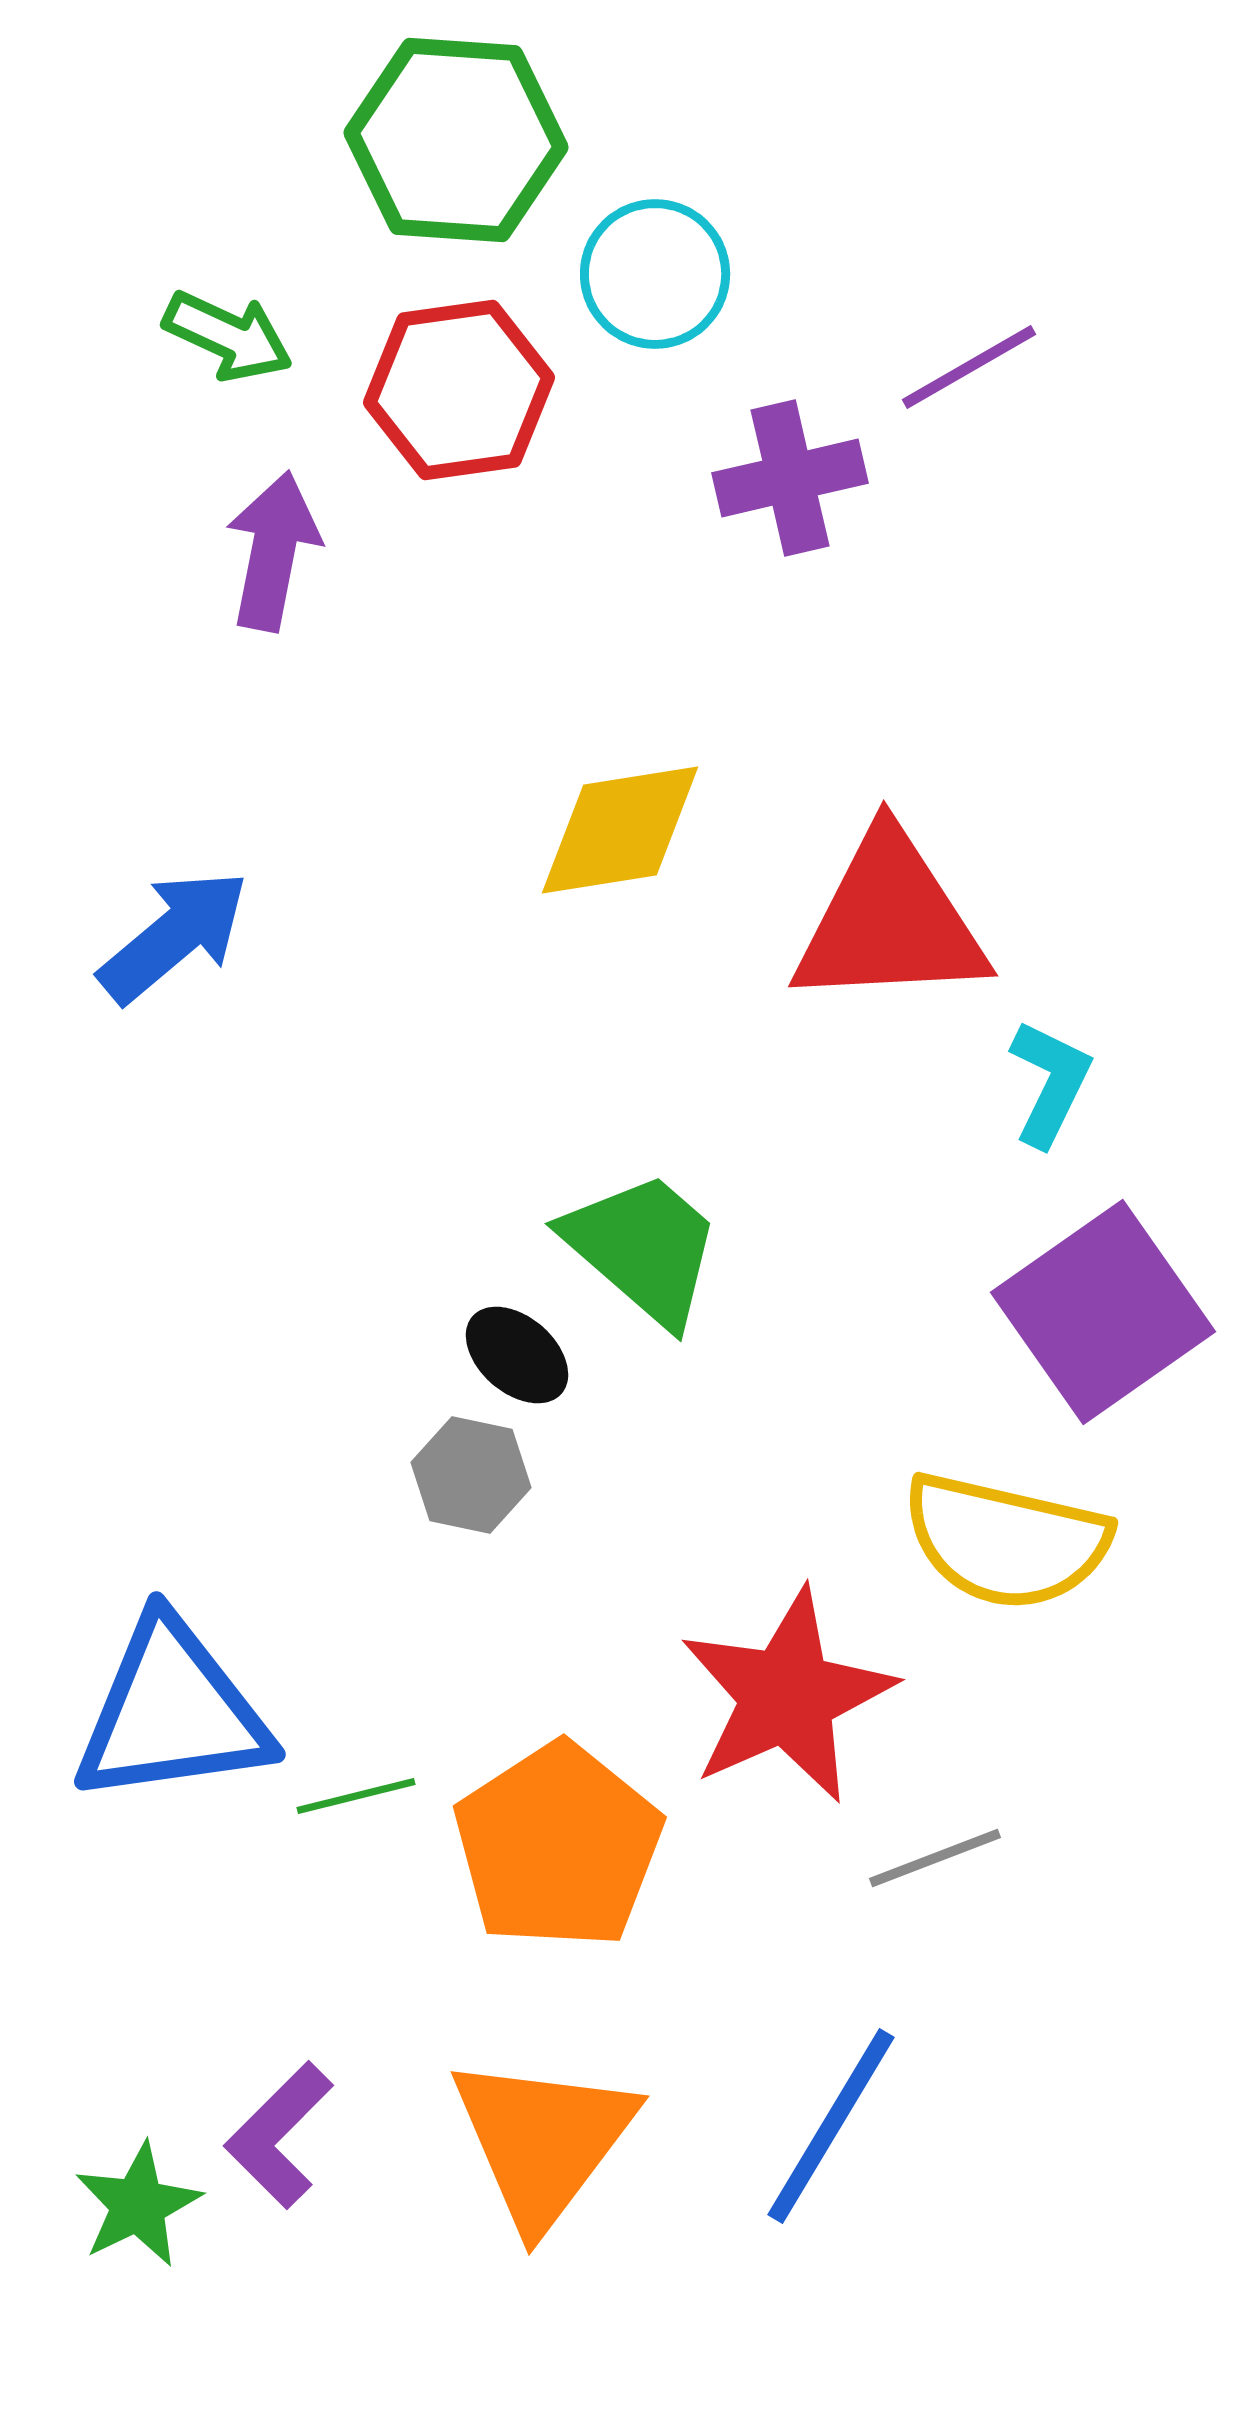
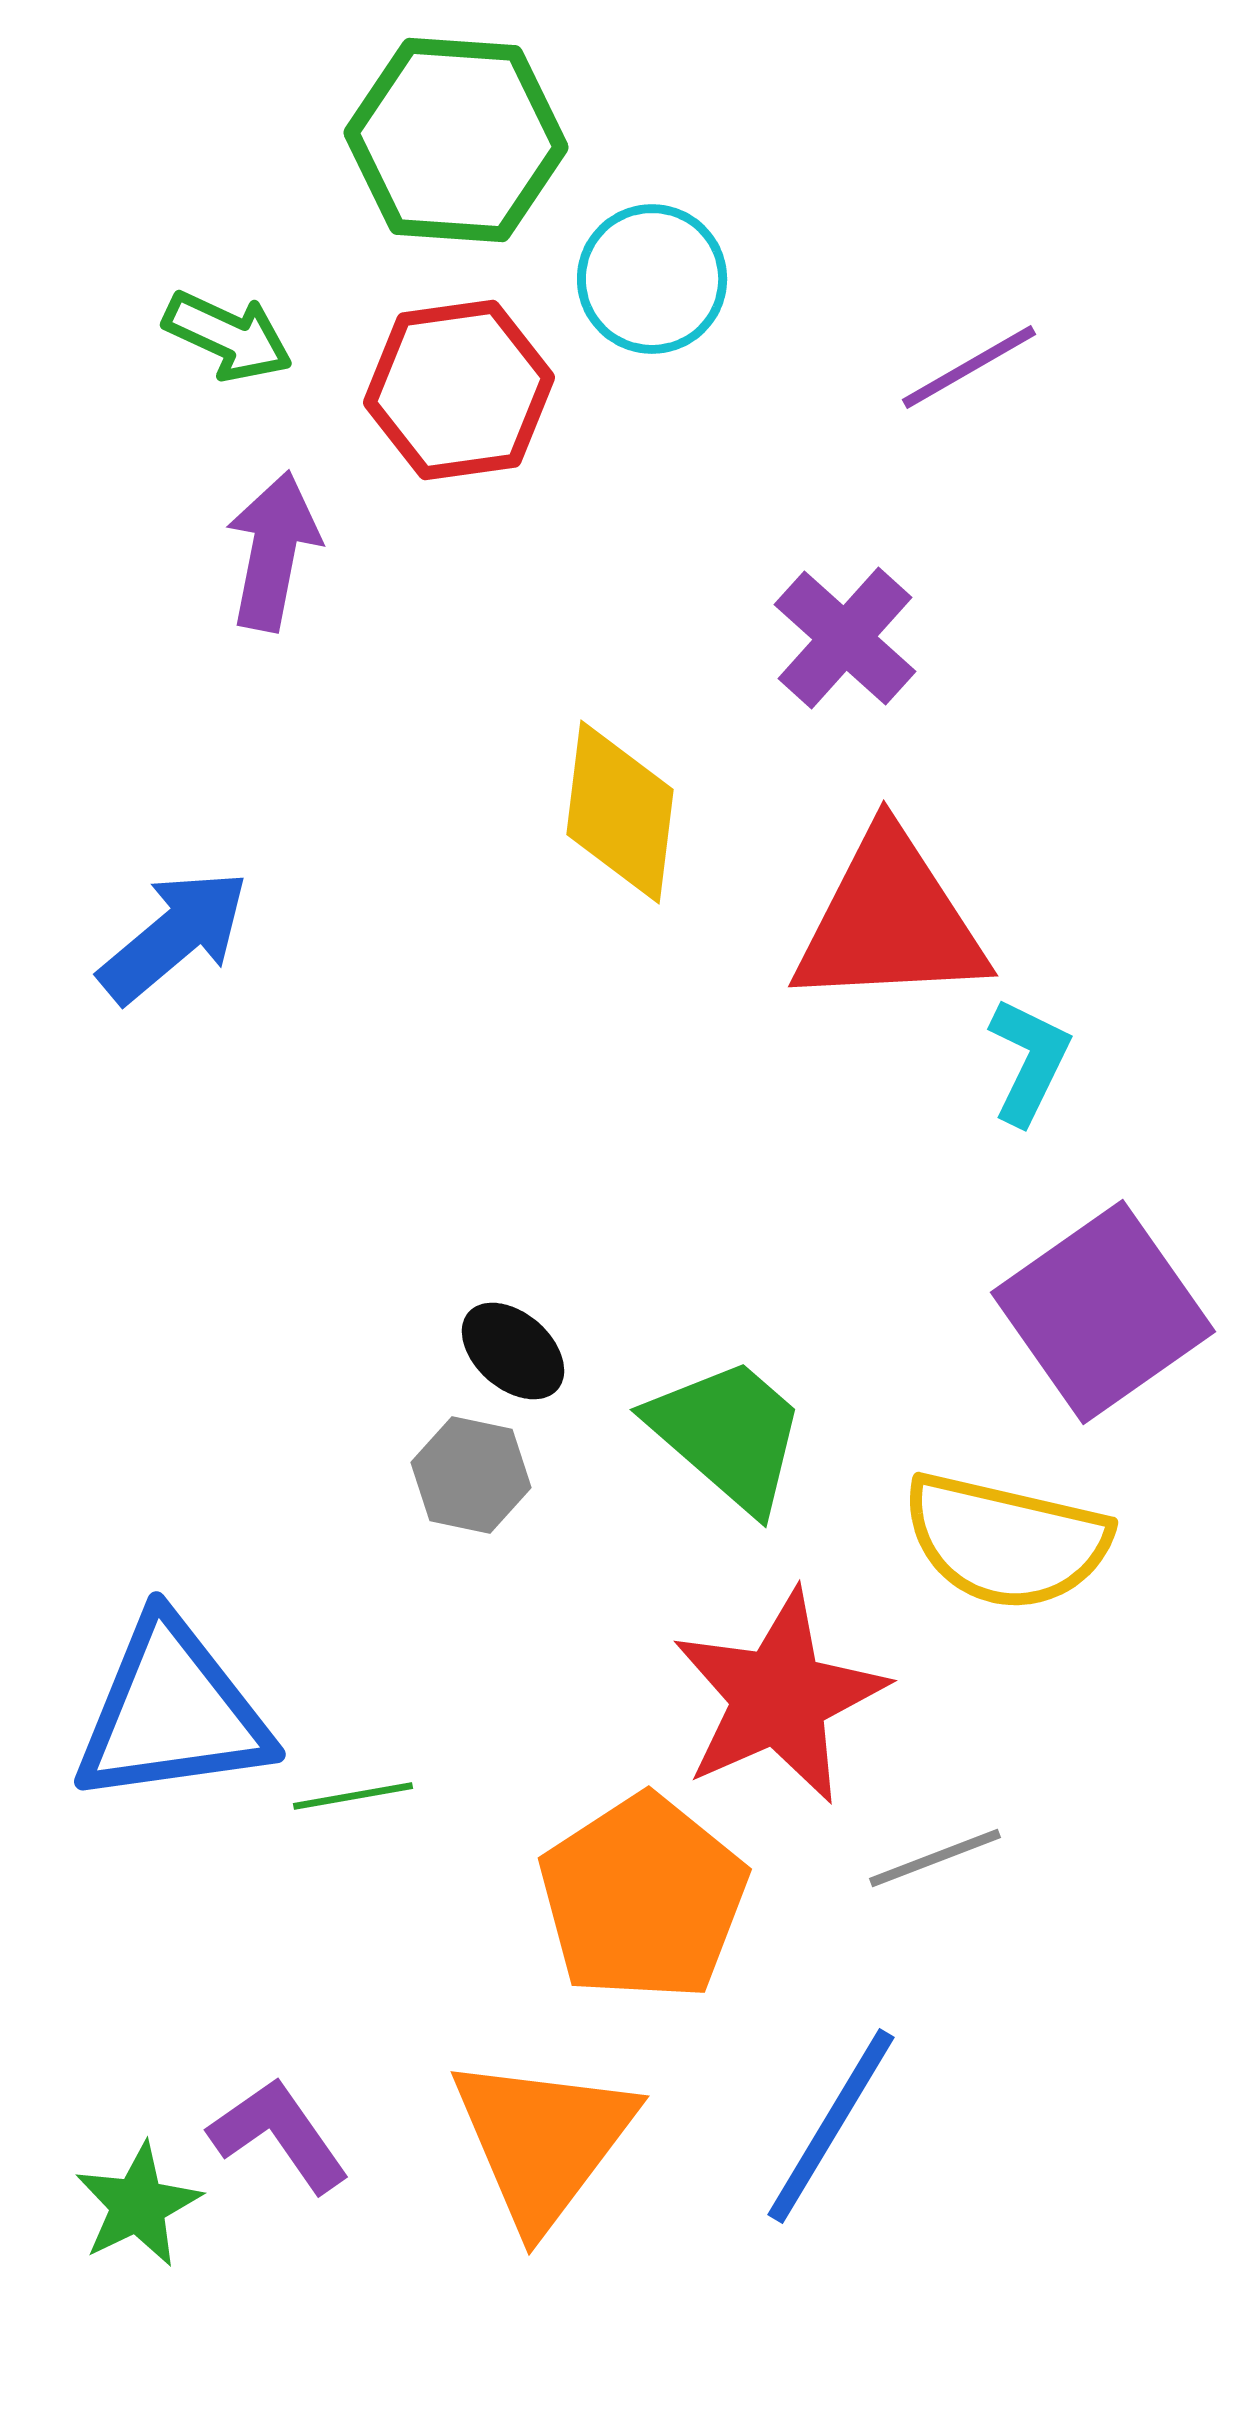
cyan circle: moved 3 px left, 5 px down
purple cross: moved 55 px right, 160 px down; rotated 35 degrees counterclockwise
yellow diamond: moved 18 px up; rotated 74 degrees counterclockwise
cyan L-shape: moved 21 px left, 22 px up
green trapezoid: moved 85 px right, 186 px down
black ellipse: moved 4 px left, 4 px up
red star: moved 8 px left, 1 px down
green line: moved 3 px left; rotated 4 degrees clockwise
orange pentagon: moved 85 px right, 52 px down
purple L-shape: rotated 100 degrees clockwise
